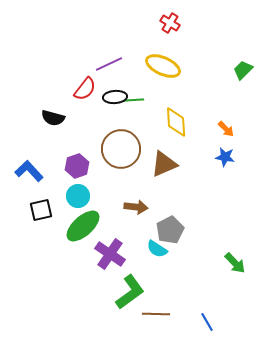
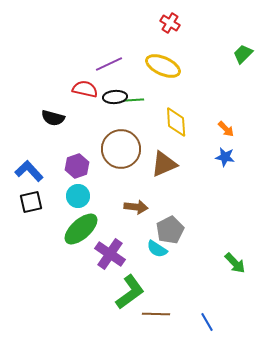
green trapezoid: moved 16 px up
red semicircle: rotated 115 degrees counterclockwise
black square: moved 10 px left, 8 px up
green ellipse: moved 2 px left, 3 px down
